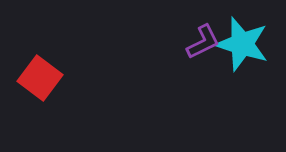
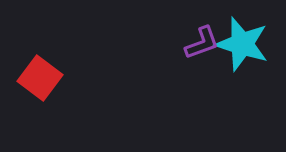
purple L-shape: moved 1 px left, 1 px down; rotated 6 degrees clockwise
